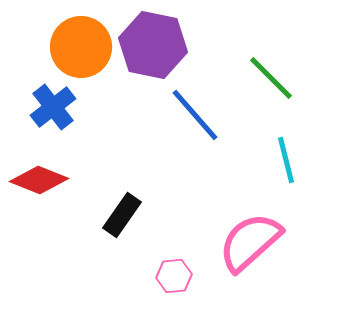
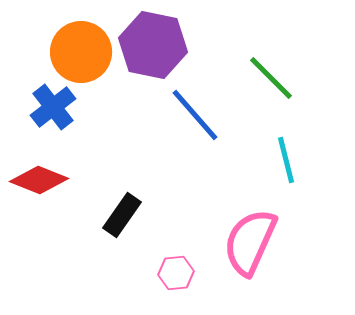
orange circle: moved 5 px down
pink semicircle: rotated 24 degrees counterclockwise
pink hexagon: moved 2 px right, 3 px up
